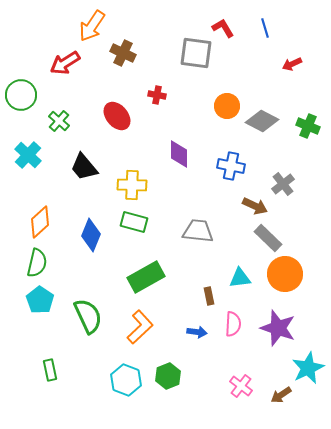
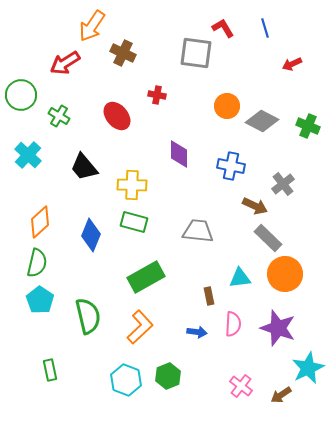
green cross at (59, 121): moved 5 px up; rotated 10 degrees counterclockwise
green semicircle at (88, 316): rotated 12 degrees clockwise
